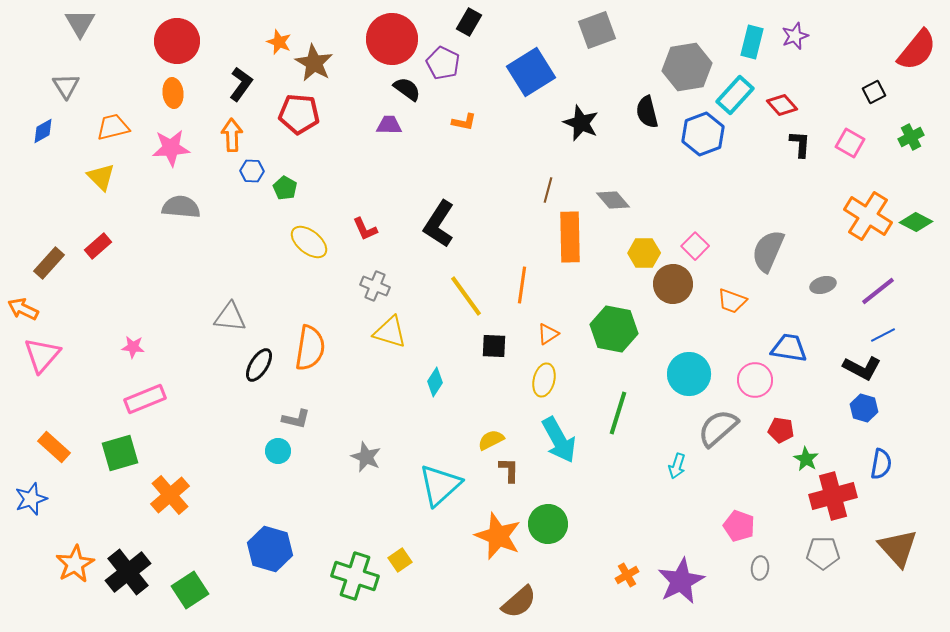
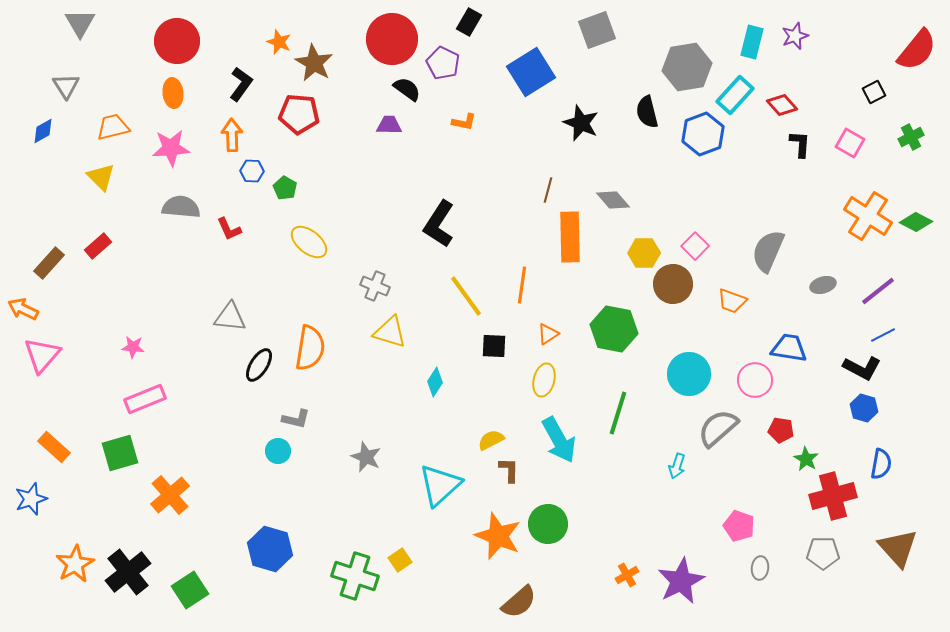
red L-shape at (365, 229): moved 136 px left
